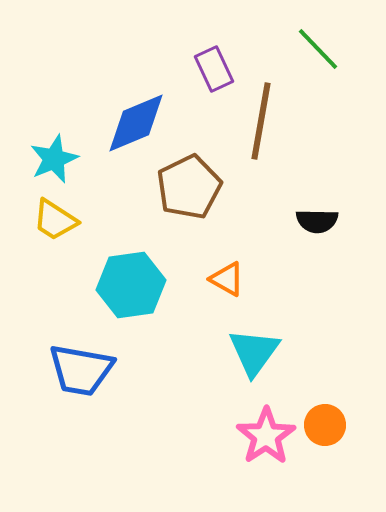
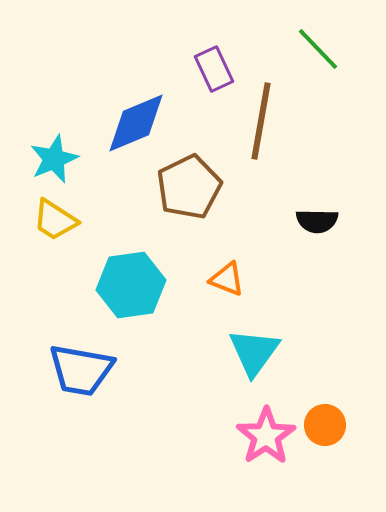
orange triangle: rotated 9 degrees counterclockwise
